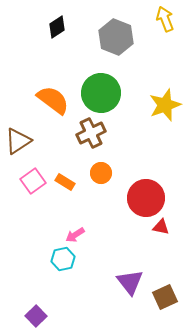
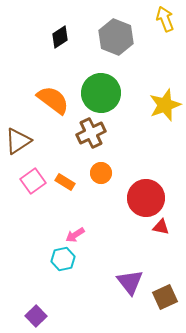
black diamond: moved 3 px right, 10 px down
